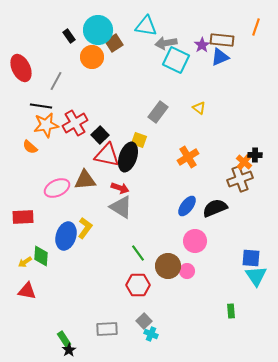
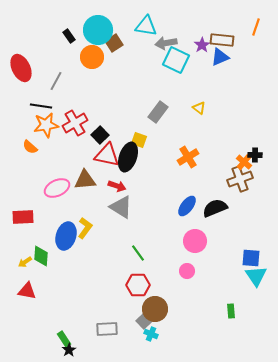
red arrow at (120, 188): moved 3 px left, 2 px up
brown circle at (168, 266): moved 13 px left, 43 px down
